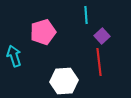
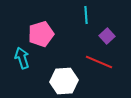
pink pentagon: moved 2 px left, 2 px down
purple square: moved 5 px right
cyan arrow: moved 8 px right, 2 px down
red line: rotated 60 degrees counterclockwise
